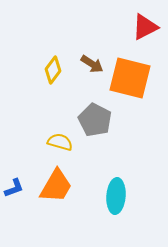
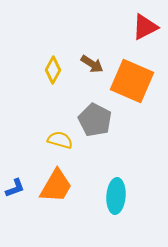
yellow diamond: rotated 8 degrees counterclockwise
orange square: moved 2 px right, 3 px down; rotated 9 degrees clockwise
yellow semicircle: moved 2 px up
blue L-shape: moved 1 px right
